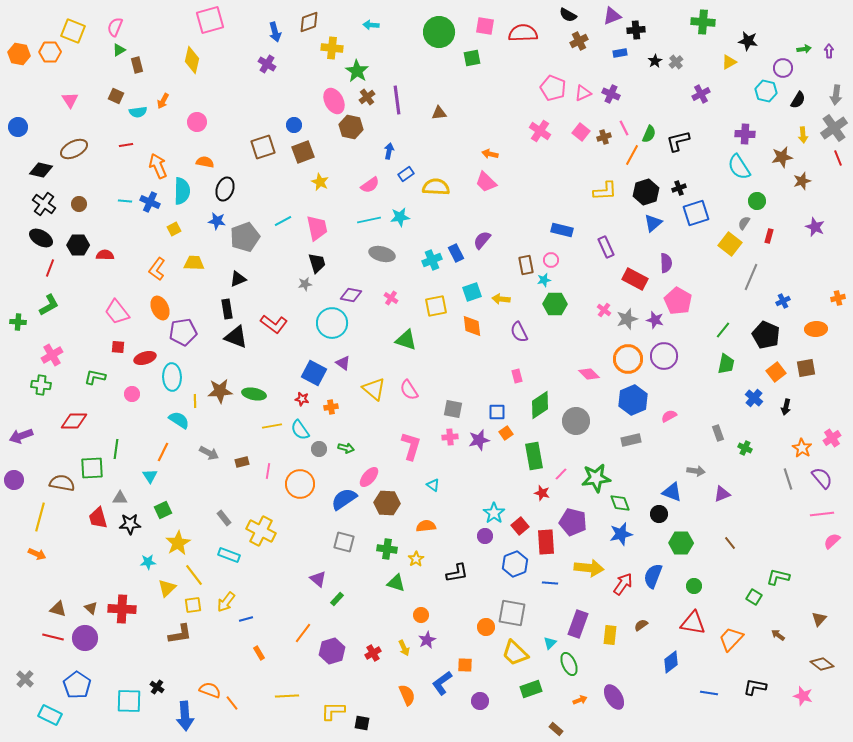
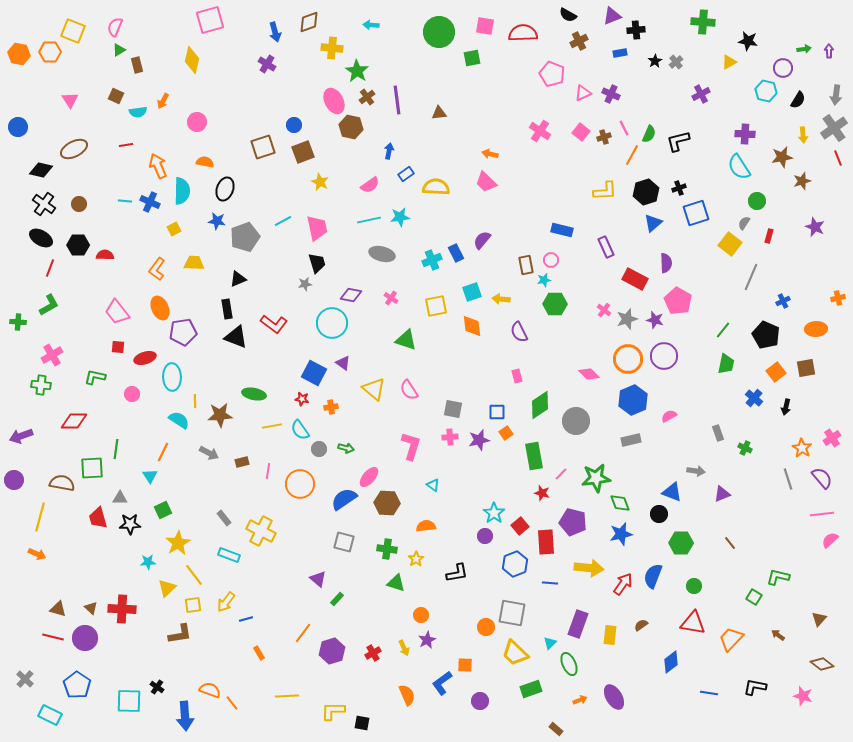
pink pentagon at (553, 88): moved 1 px left, 14 px up
brown star at (220, 391): moved 24 px down
pink semicircle at (832, 541): moved 2 px left, 1 px up
